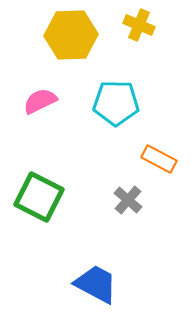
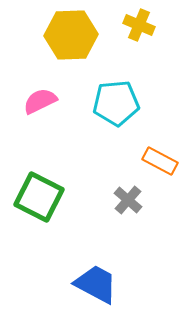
cyan pentagon: rotated 6 degrees counterclockwise
orange rectangle: moved 1 px right, 2 px down
